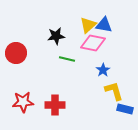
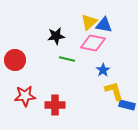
yellow triangle: moved 1 px right, 3 px up
red circle: moved 1 px left, 7 px down
red star: moved 2 px right, 6 px up
blue rectangle: moved 2 px right, 4 px up
